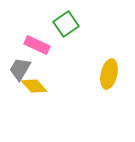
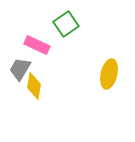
yellow diamond: rotated 52 degrees clockwise
